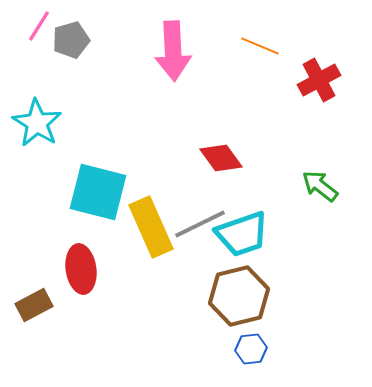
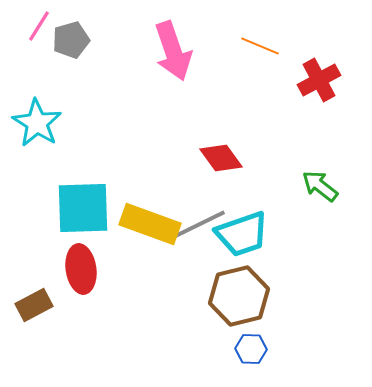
pink arrow: rotated 16 degrees counterclockwise
cyan square: moved 15 px left, 16 px down; rotated 16 degrees counterclockwise
yellow rectangle: moved 1 px left, 3 px up; rotated 46 degrees counterclockwise
blue hexagon: rotated 8 degrees clockwise
